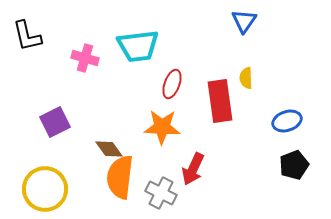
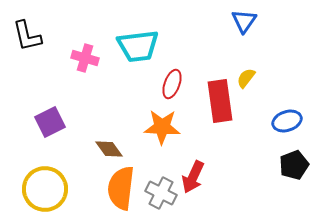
yellow semicircle: rotated 40 degrees clockwise
purple square: moved 5 px left
red arrow: moved 8 px down
orange semicircle: moved 1 px right, 11 px down
